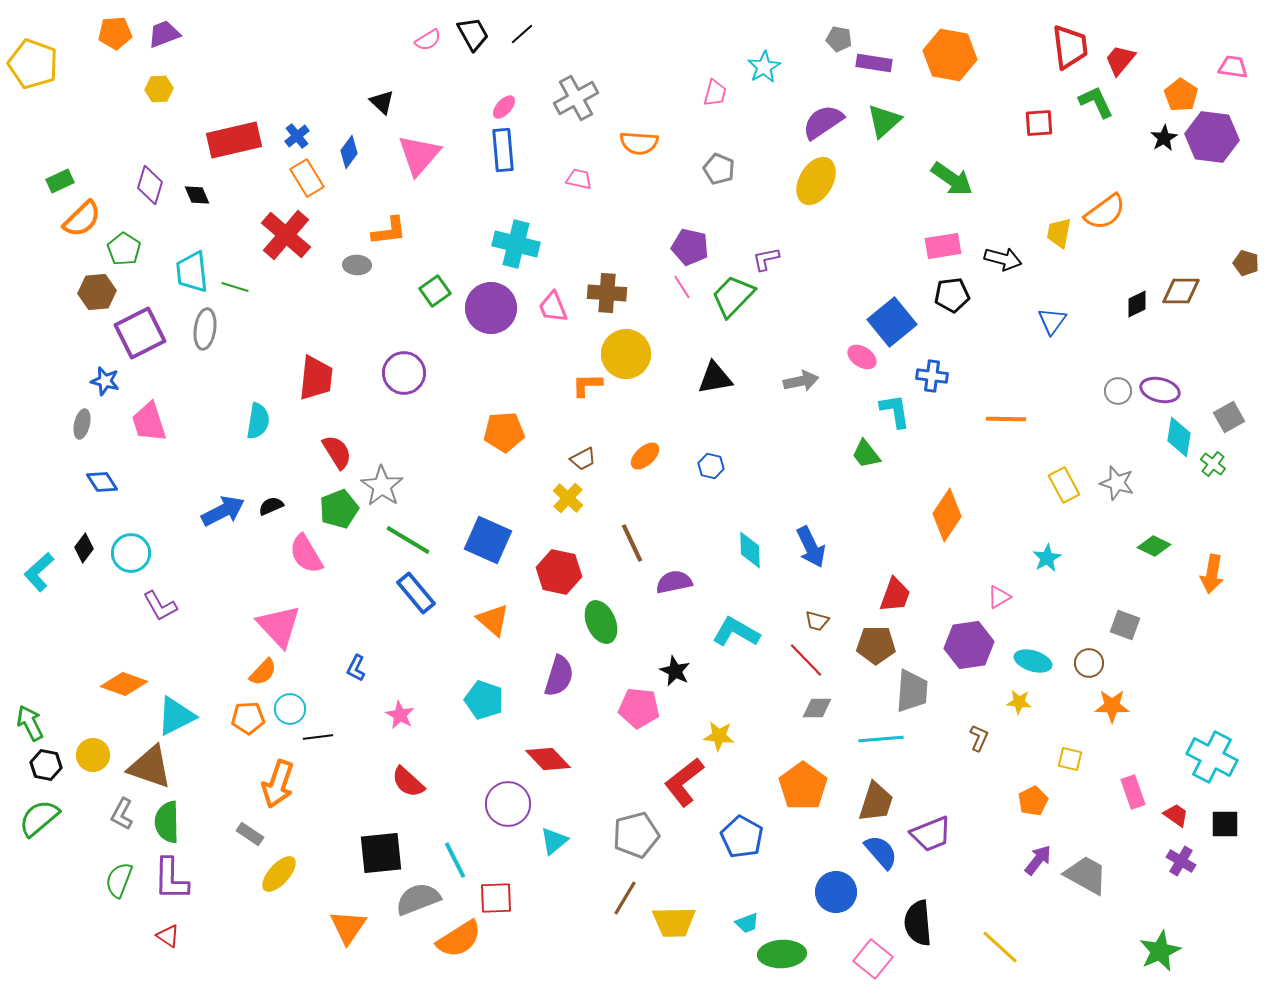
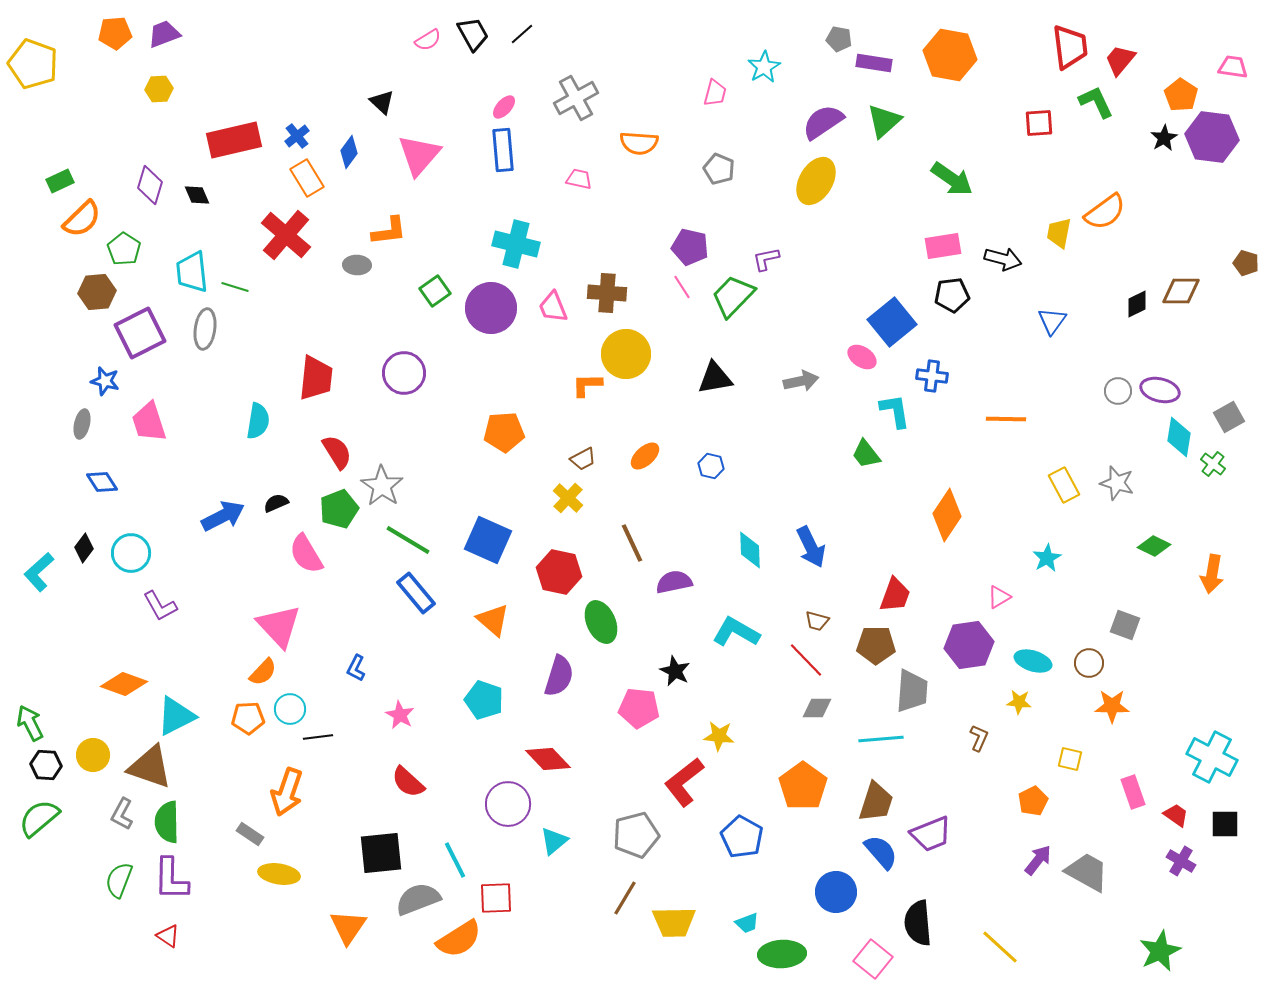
black semicircle at (271, 506): moved 5 px right, 3 px up
blue arrow at (223, 511): moved 5 px down
black hexagon at (46, 765): rotated 8 degrees counterclockwise
orange arrow at (278, 784): moved 9 px right, 8 px down
yellow ellipse at (279, 874): rotated 57 degrees clockwise
gray trapezoid at (1086, 875): moved 1 px right, 3 px up
